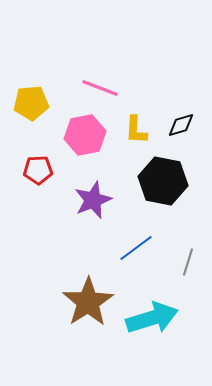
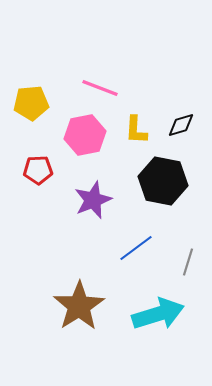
brown star: moved 9 px left, 4 px down
cyan arrow: moved 6 px right, 4 px up
